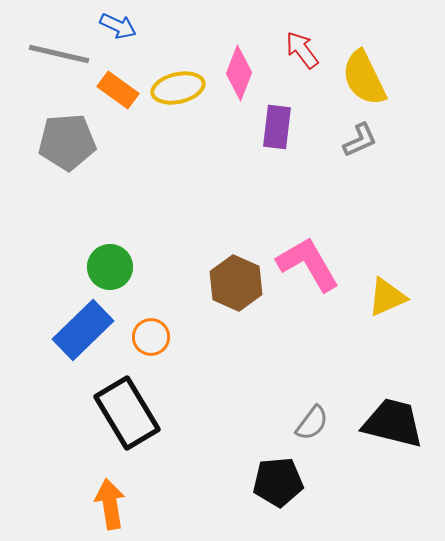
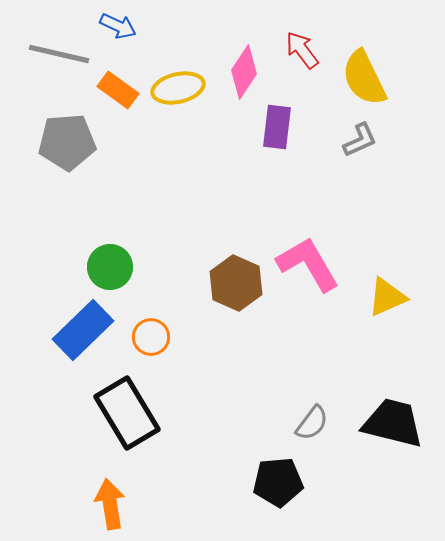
pink diamond: moved 5 px right, 1 px up; rotated 12 degrees clockwise
